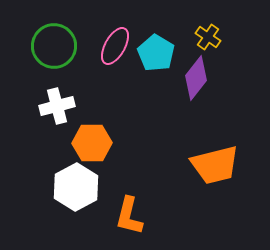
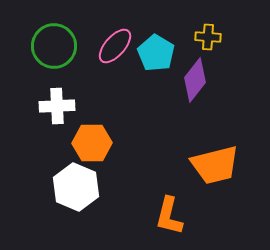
yellow cross: rotated 30 degrees counterclockwise
pink ellipse: rotated 12 degrees clockwise
purple diamond: moved 1 px left, 2 px down
white cross: rotated 12 degrees clockwise
white hexagon: rotated 9 degrees counterclockwise
orange L-shape: moved 40 px right
